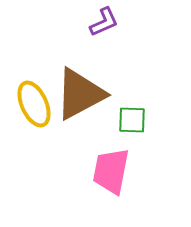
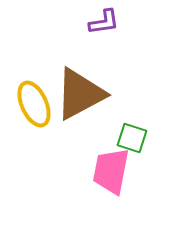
purple L-shape: rotated 16 degrees clockwise
green square: moved 18 px down; rotated 16 degrees clockwise
